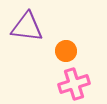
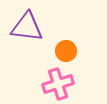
pink cross: moved 16 px left
